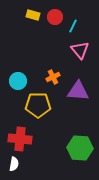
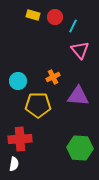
purple triangle: moved 5 px down
red cross: rotated 10 degrees counterclockwise
